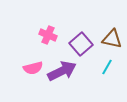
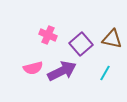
cyan line: moved 2 px left, 6 px down
